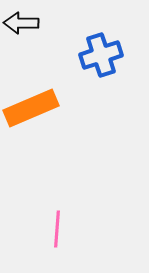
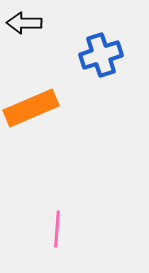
black arrow: moved 3 px right
